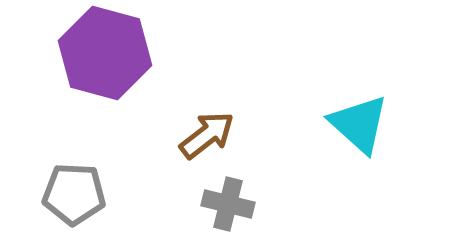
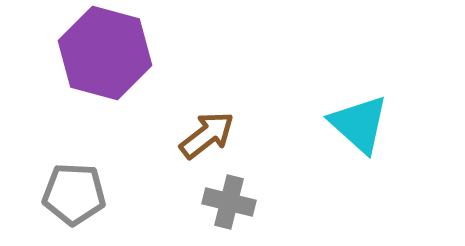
gray cross: moved 1 px right, 2 px up
